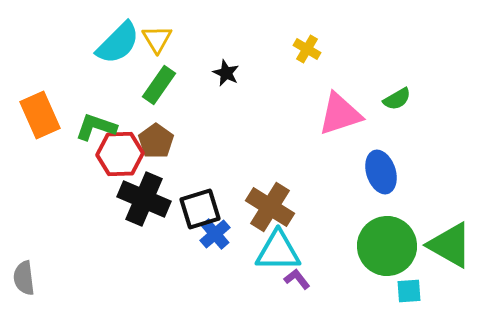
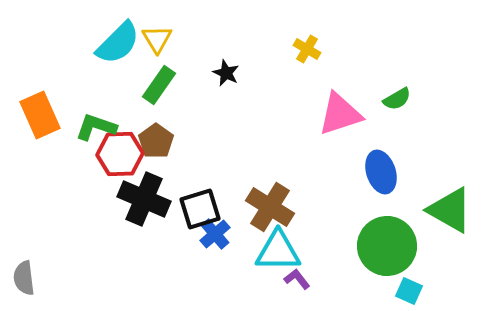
green triangle: moved 35 px up
cyan square: rotated 28 degrees clockwise
